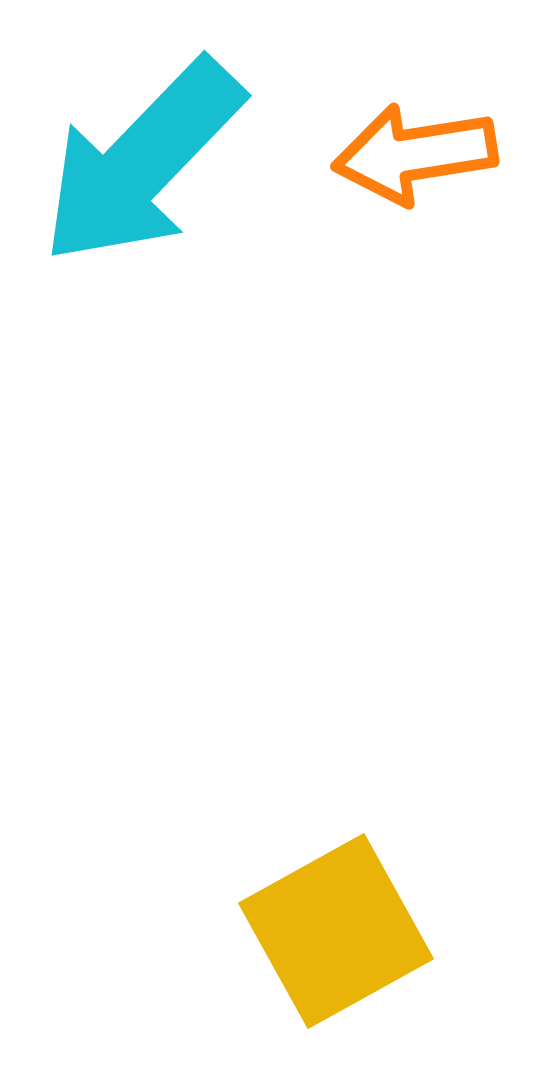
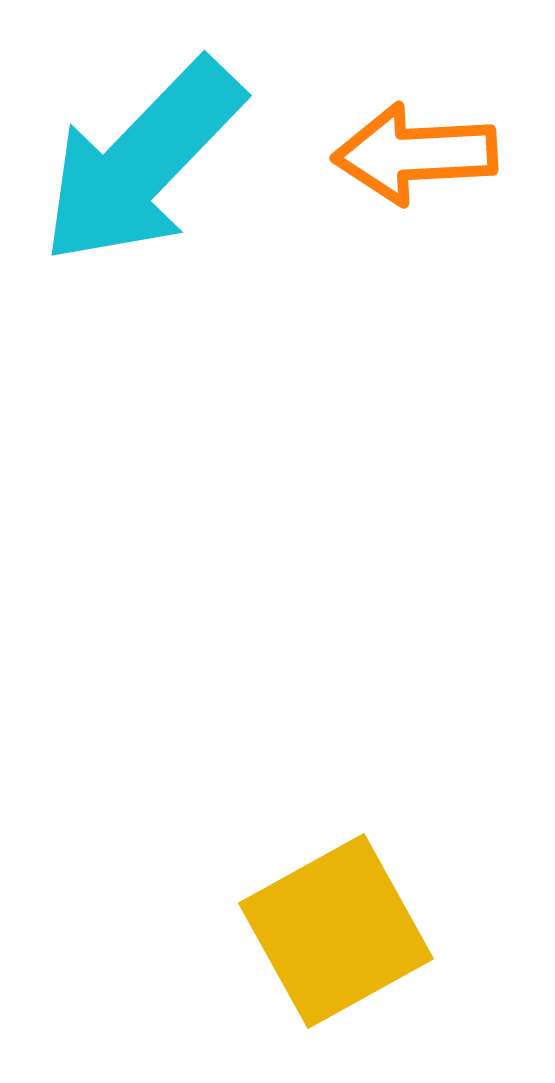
orange arrow: rotated 6 degrees clockwise
